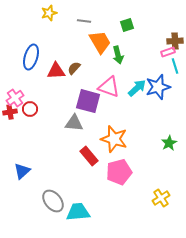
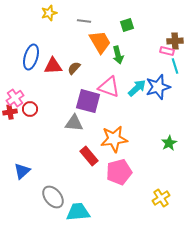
pink rectangle: moved 1 px left, 1 px up; rotated 32 degrees clockwise
red triangle: moved 3 px left, 5 px up
orange star: rotated 24 degrees counterclockwise
gray ellipse: moved 4 px up
